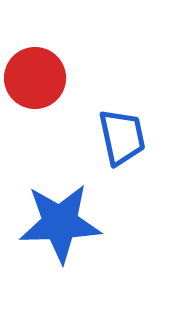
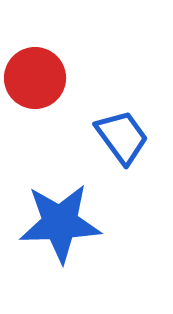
blue trapezoid: rotated 24 degrees counterclockwise
